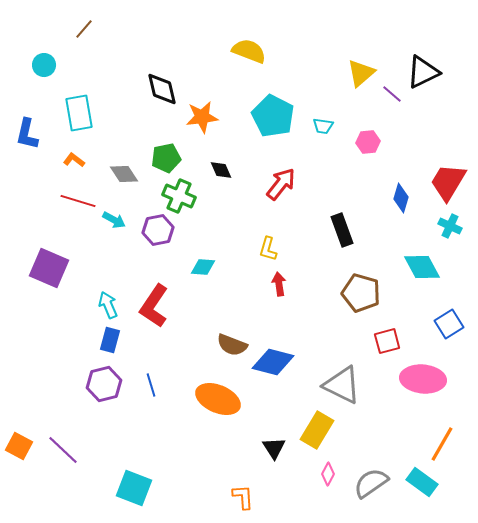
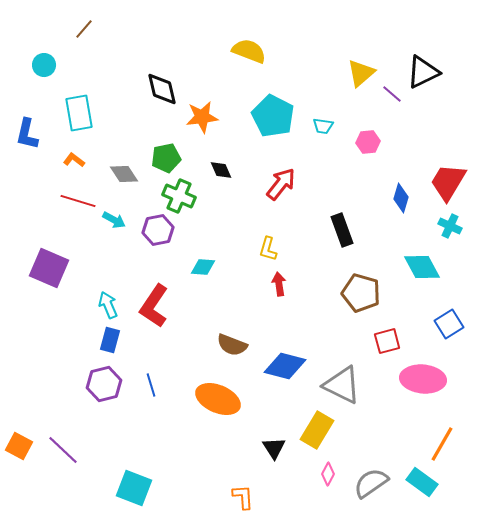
blue diamond at (273, 362): moved 12 px right, 4 px down
